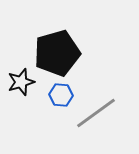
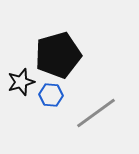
black pentagon: moved 1 px right, 2 px down
blue hexagon: moved 10 px left
